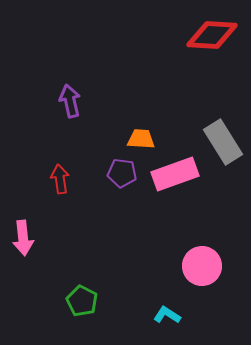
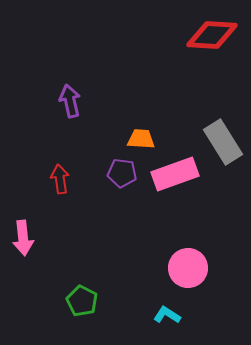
pink circle: moved 14 px left, 2 px down
